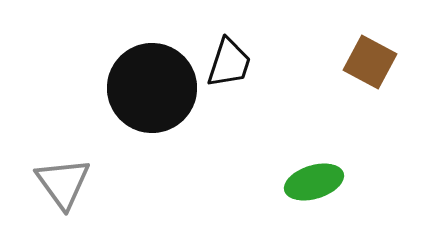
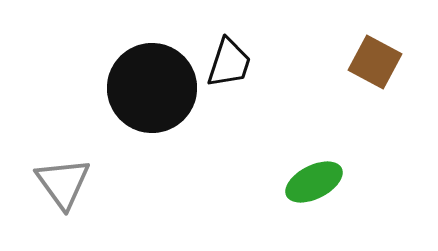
brown square: moved 5 px right
green ellipse: rotated 10 degrees counterclockwise
